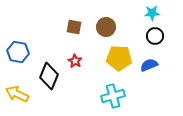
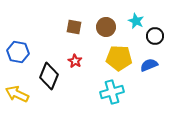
cyan star: moved 16 px left, 8 px down; rotated 28 degrees clockwise
cyan cross: moved 1 px left, 4 px up
